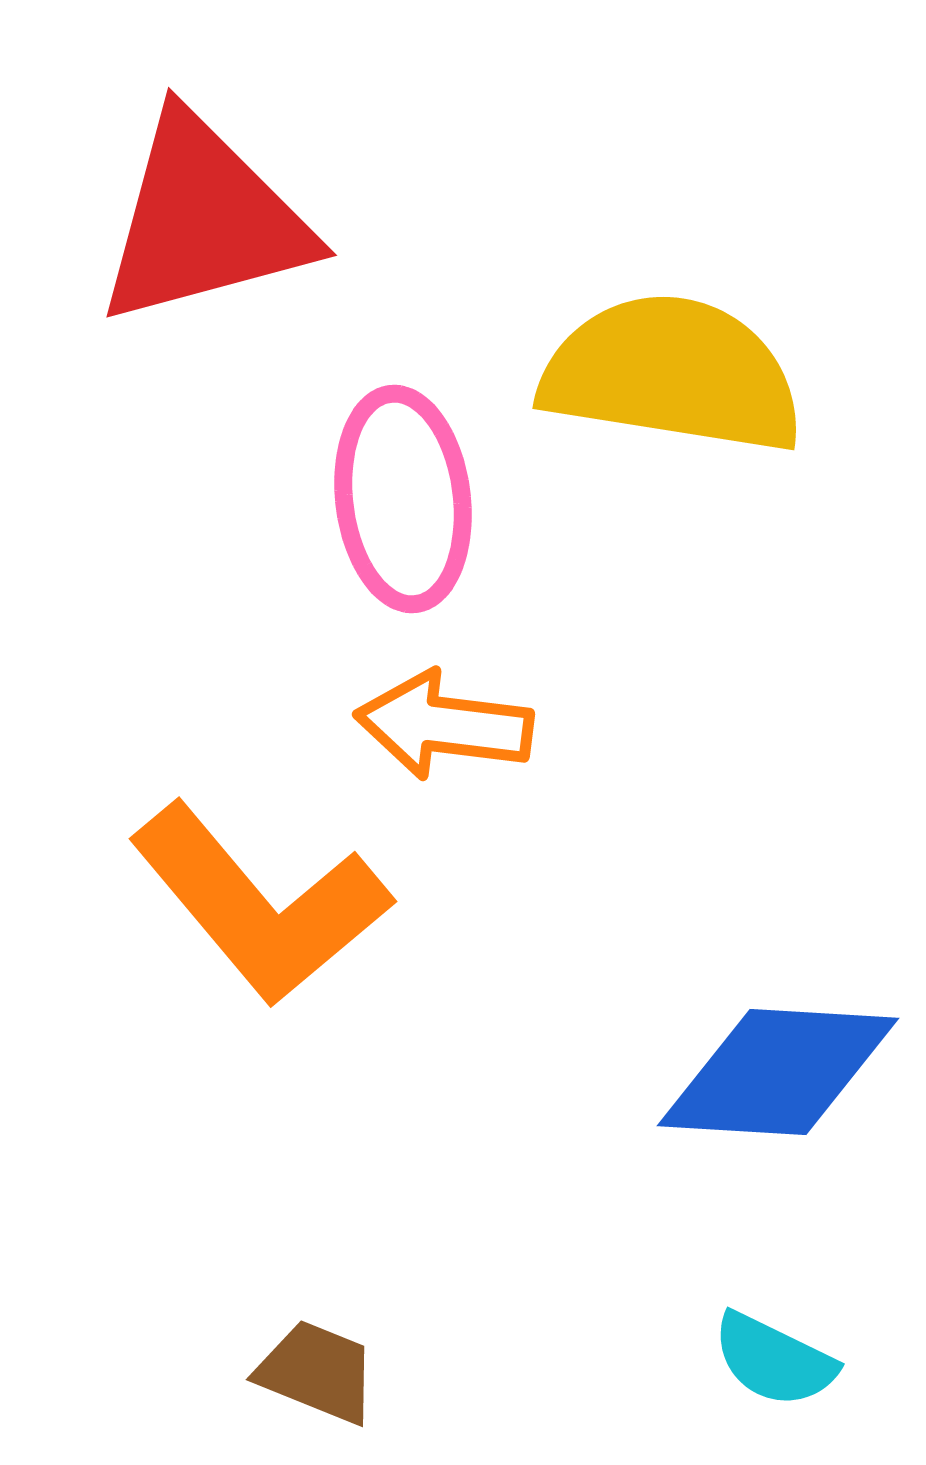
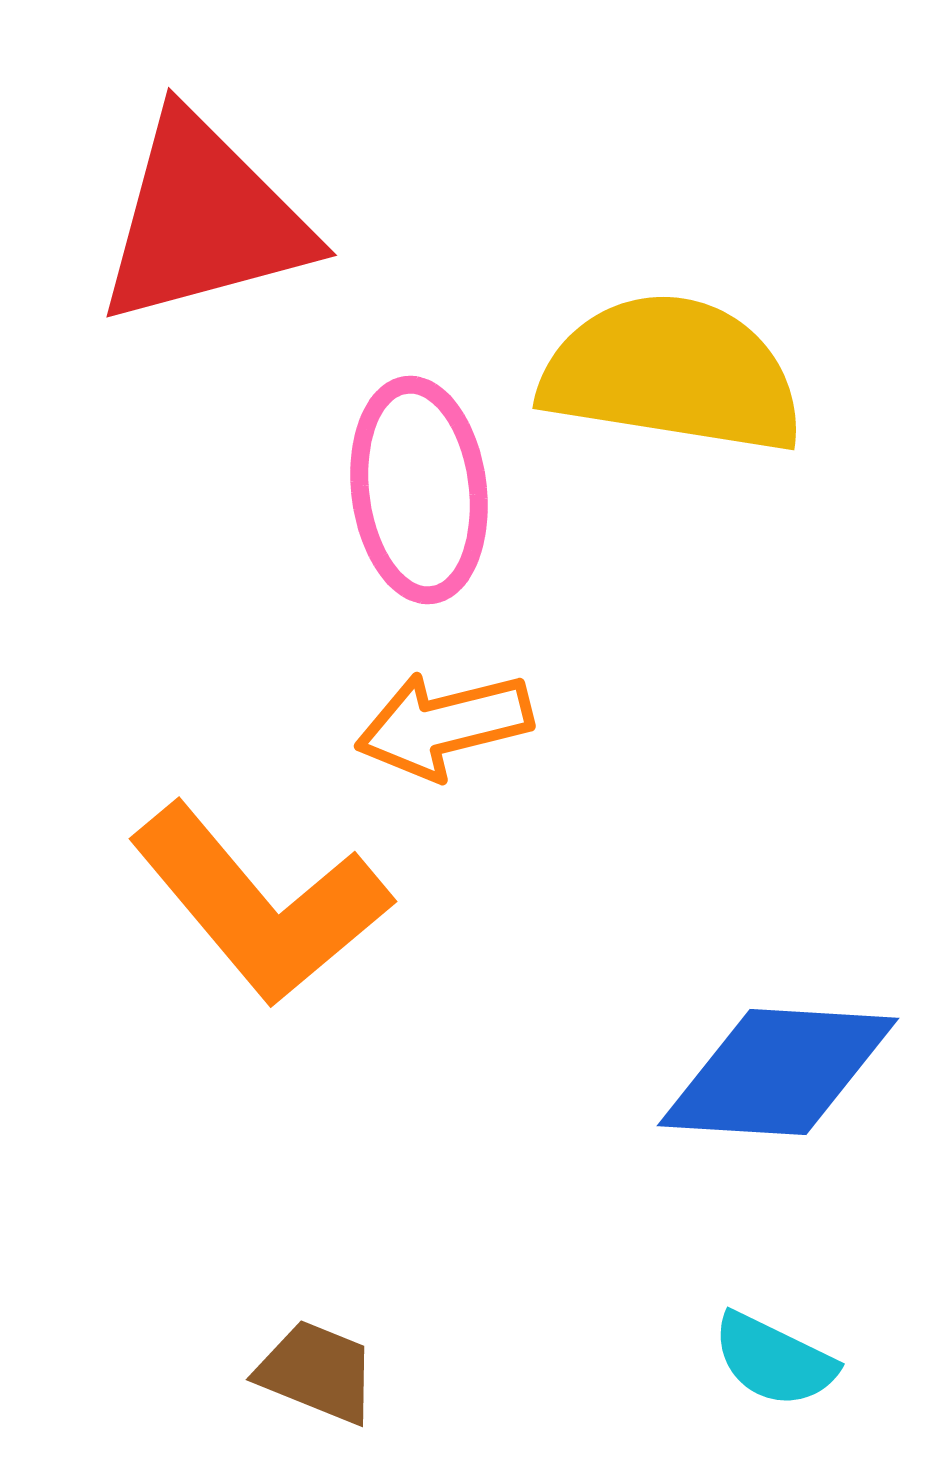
pink ellipse: moved 16 px right, 9 px up
orange arrow: rotated 21 degrees counterclockwise
